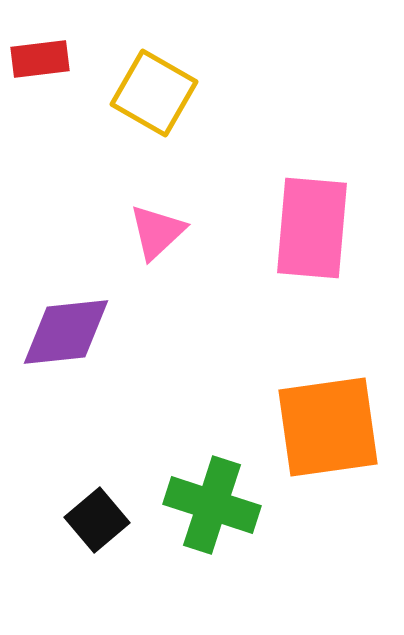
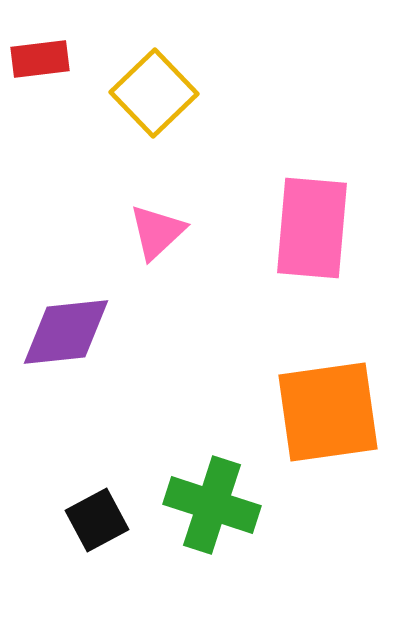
yellow square: rotated 16 degrees clockwise
orange square: moved 15 px up
black square: rotated 12 degrees clockwise
